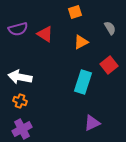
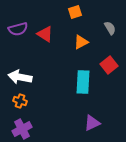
cyan rectangle: rotated 15 degrees counterclockwise
